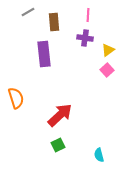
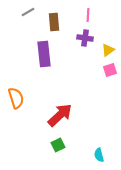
pink square: moved 3 px right; rotated 24 degrees clockwise
